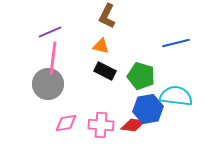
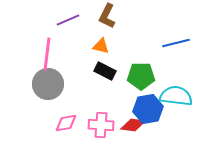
purple line: moved 18 px right, 12 px up
pink line: moved 6 px left, 4 px up
green pentagon: rotated 16 degrees counterclockwise
